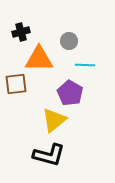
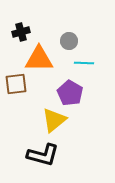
cyan line: moved 1 px left, 2 px up
black L-shape: moved 6 px left
